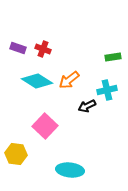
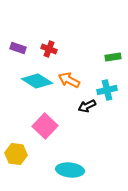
red cross: moved 6 px right
orange arrow: rotated 65 degrees clockwise
